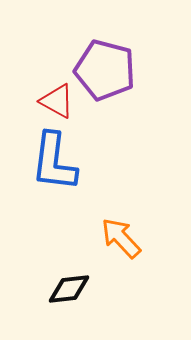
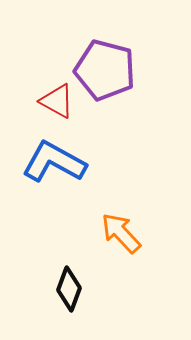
blue L-shape: rotated 112 degrees clockwise
orange arrow: moved 5 px up
black diamond: rotated 63 degrees counterclockwise
